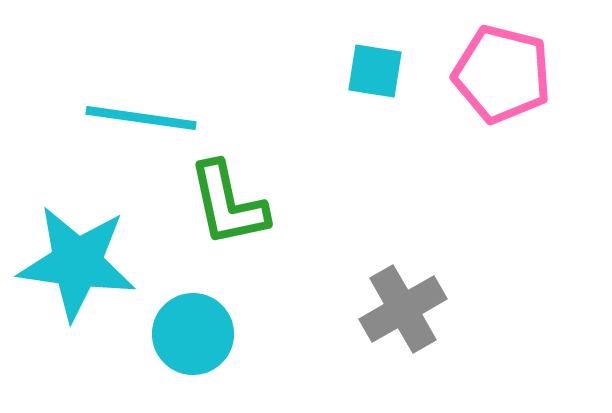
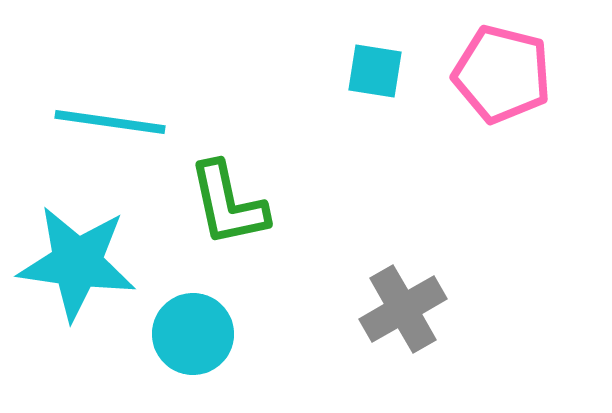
cyan line: moved 31 px left, 4 px down
